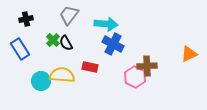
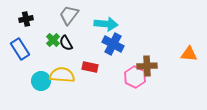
orange triangle: rotated 30 degrees clockwise
